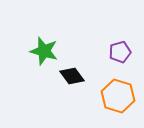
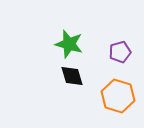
green star: moved 25 px right, 7 px up
black diamond: rotated 20 degrees clockwise
